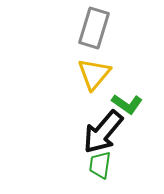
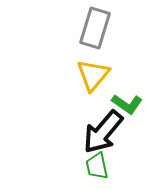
gray rectangle: moved 1 px right
yellow triangle: moved 1 px left, 1 px down
green trapezoid: moved 3 px left, 1 px down; rotated 20 degrees counterclockwise
